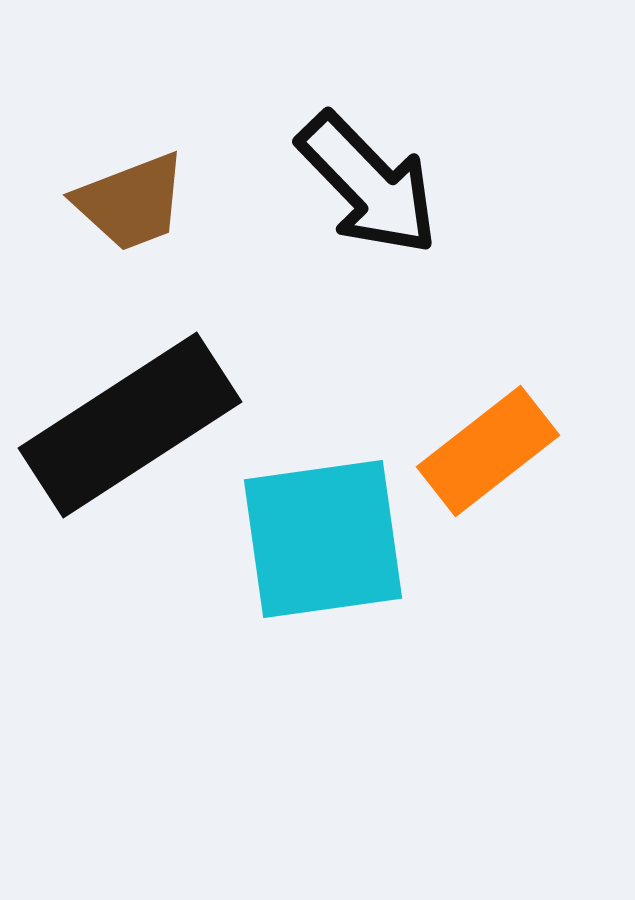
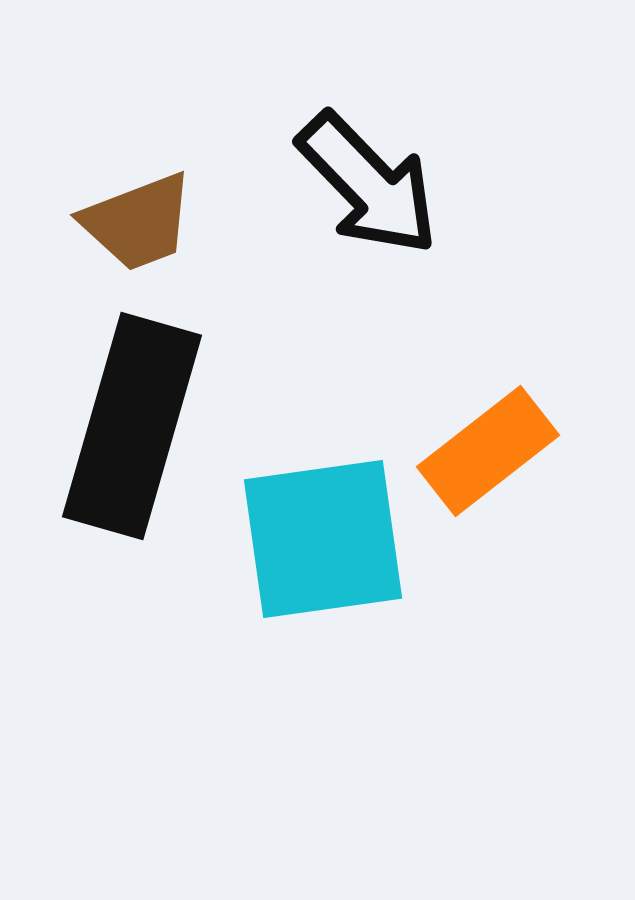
brown trapezoid: moved 7 px right, 20 px down
black rectangle: moved 2 px right, 1 px down; rotated 41 degrees counterclockwise
